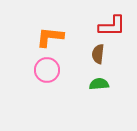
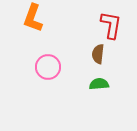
red L-shape: moved 1 px left, 1 px up; rotated 80 degrees counterclockwise
orange L-shape: moved 17 px left, 19 px up; rotated 76 degrees counterclockwise
pink circle: moved 1 px right, 3 px up
